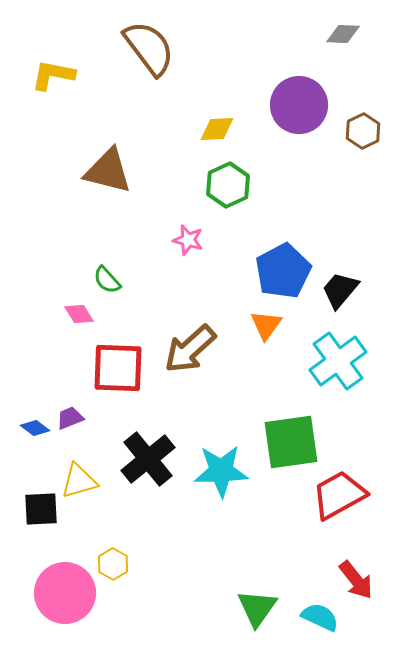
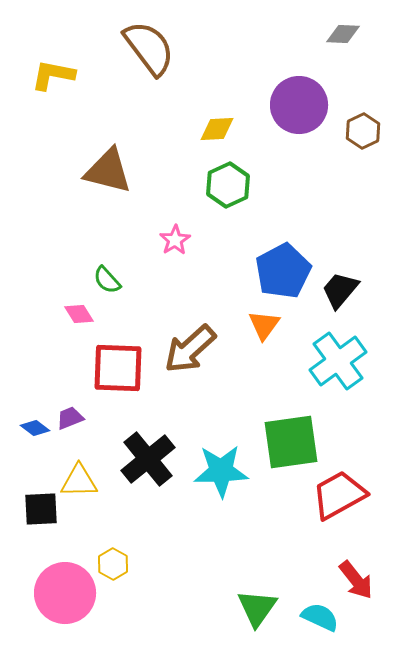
pink star: moved 13 px left; rotated 24 degrees clockwise
orange triangle: moved 2 px left
yellow triangle: rotated 15 degrees clockwise
